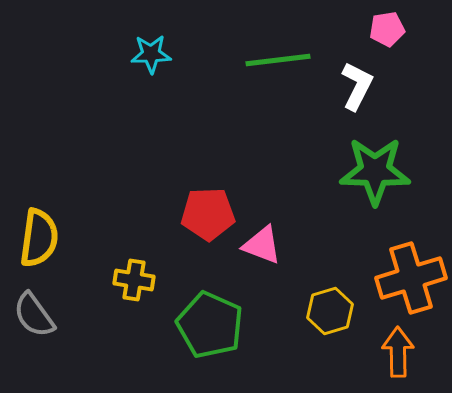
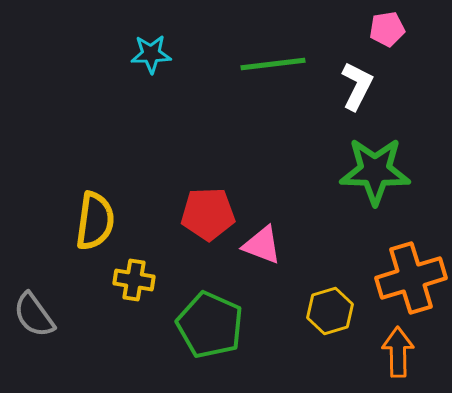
green line: moved 5 px left, 4 px down
yellow semicircle: moved 56 px right, 17 px up
